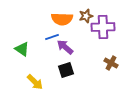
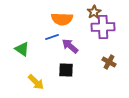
brown star: moved 8 px right, 4 px up; rotated 16 degrees counterclockwise
purple arrow: moved 5 px right, 1 px up
brown cross: moved 2 px left, 1 px up
black square: rotated 21 degrees clockwise
yellow arrow: moved 1 px right
